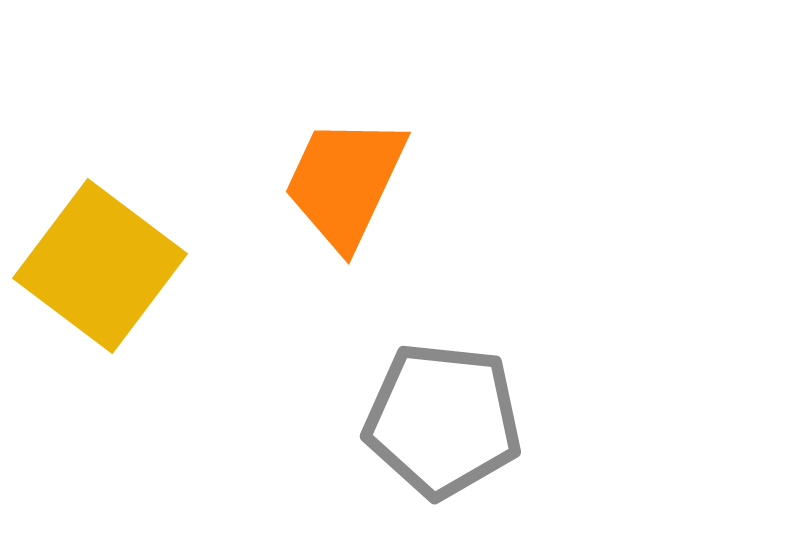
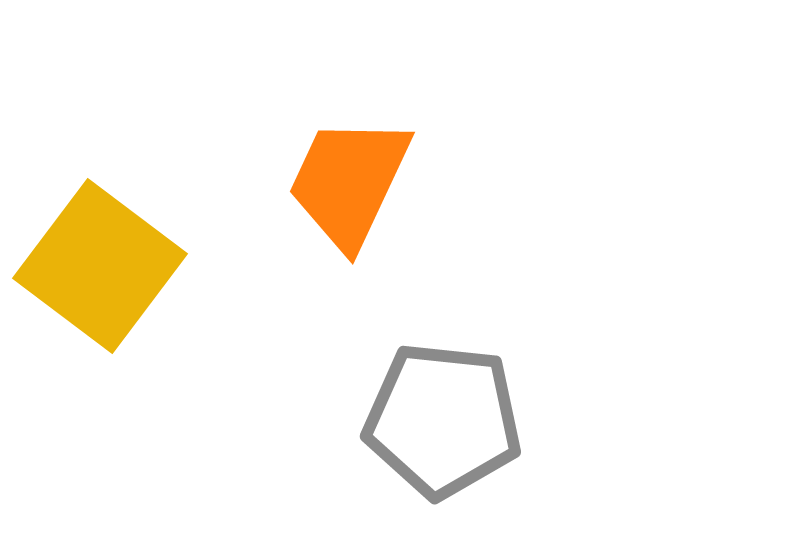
orange trapezoid: moved 4 px right
